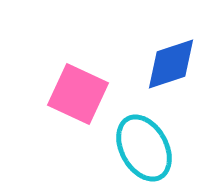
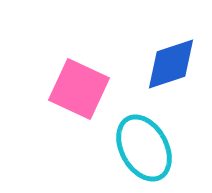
pink square: moved 1 px right, 5 px up
